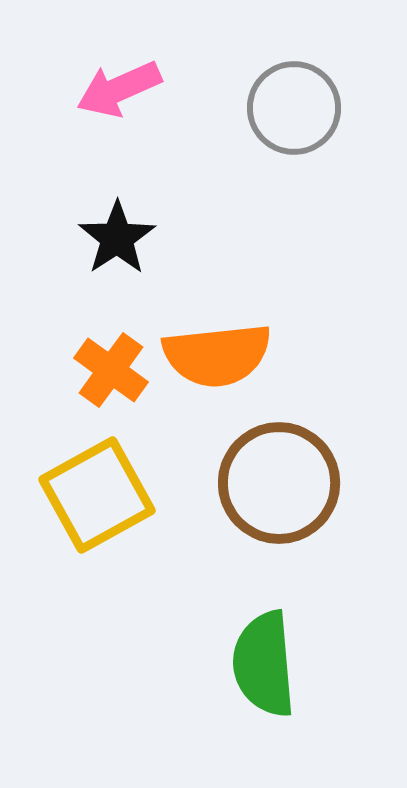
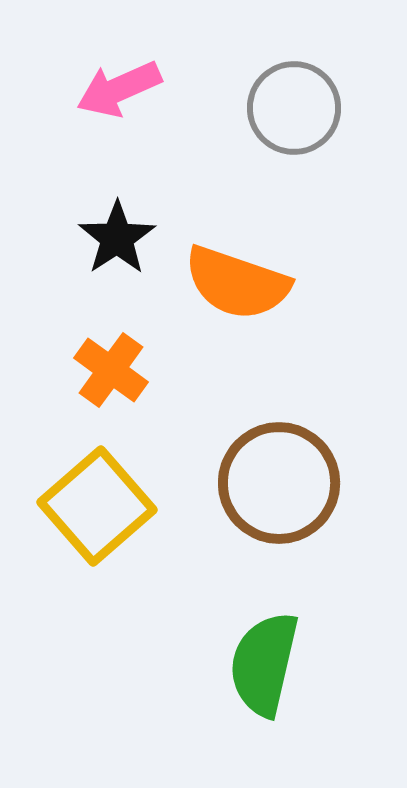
orange semicircle: moved 20 px right, 72 px up; rotated 25 degrees clockwise
yellow square: moved 11 px down; rotated 12 degrees counterclockwise
green semicircle: rotated 18 degrees clockwise
